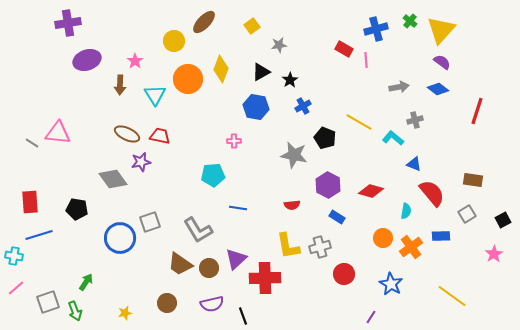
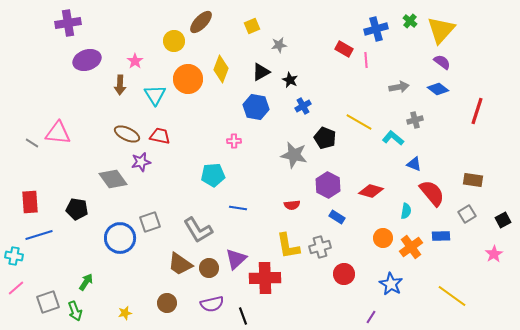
brown ellipse at (204, 22): moved 3 px left
yellow square at (252, 26): rotated 14 degrees clockwise
black star at (290, 80): rotated 14 degrees counterclockwise
